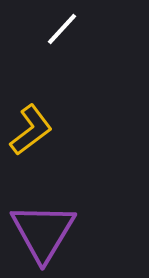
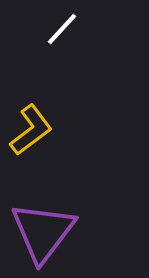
purple triangle: rotated 6 degrees clockwise
